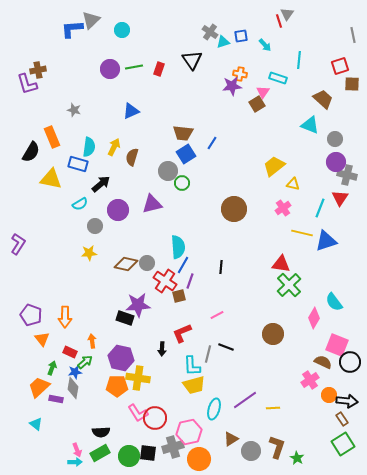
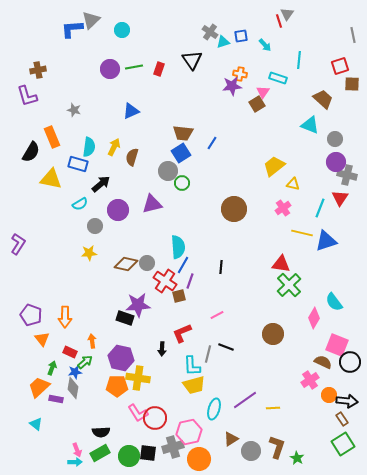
purple L-shape at (27, 84): moved 12 px down
blue square at (186, 154): moved 5 px left, 1 px up
